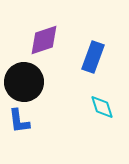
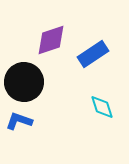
purple diamond: moved 7 px right
blue rectangle: moved 3 px up; rotated 36 degrees clockwise
blue L-shape: rotated 116 degrees clockwise
